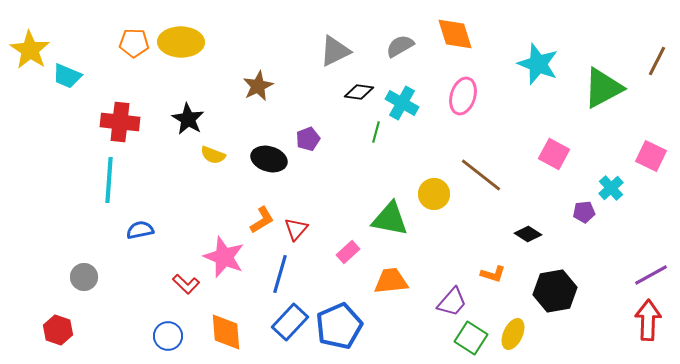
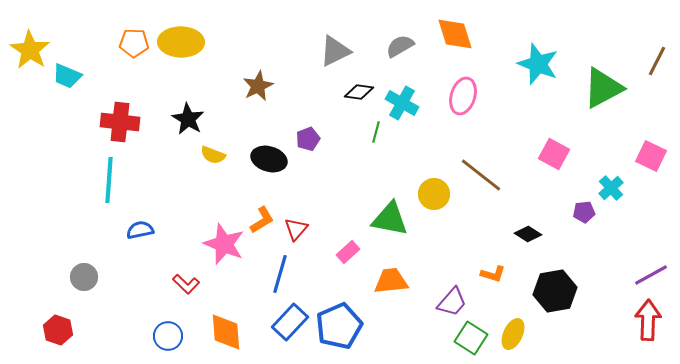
pink star at (224, 257): moved 13 px up
